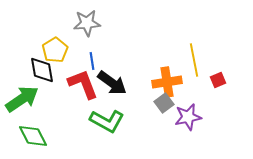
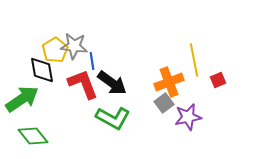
gray star: moved 13 px left, 23 px down; rotated 12 degrees clockwise
orange cross: moved 2 px right; rotated 12 degrees counterclockwise
green L-shape: moved 6 px right, 3 px up
green diamond: rotated 12 degrees counterclockwise
